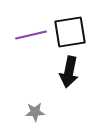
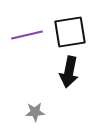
purple line: moved 4 px left
